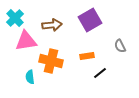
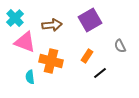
pink triangle: moved 1 px left, 1 px down; rotated 30 degrees clockwise
orange rectangle: rotated 48 degrees counterclockwise
